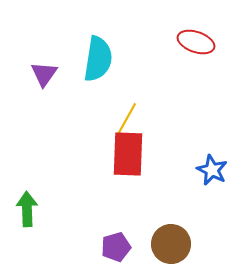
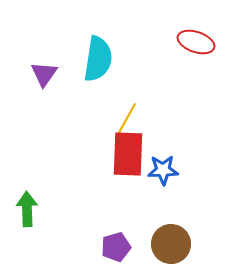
blue star: moved 49 px left; rotated 28 degrees counterclockwise
